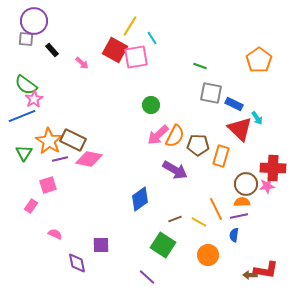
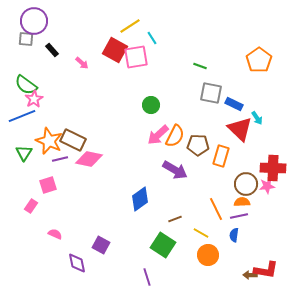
yellow line at (130, 26): rotated 25 degrees clockwise
orange star at (49, 141): rotated 8 degrees counterclockwise
yellow line at (199, 222): moved 2 px right, 11 px down
purple square at (101, 245): rotated 30 degrees clockwise
purple line at (147, 277): rotated 30 degrees clockwise
